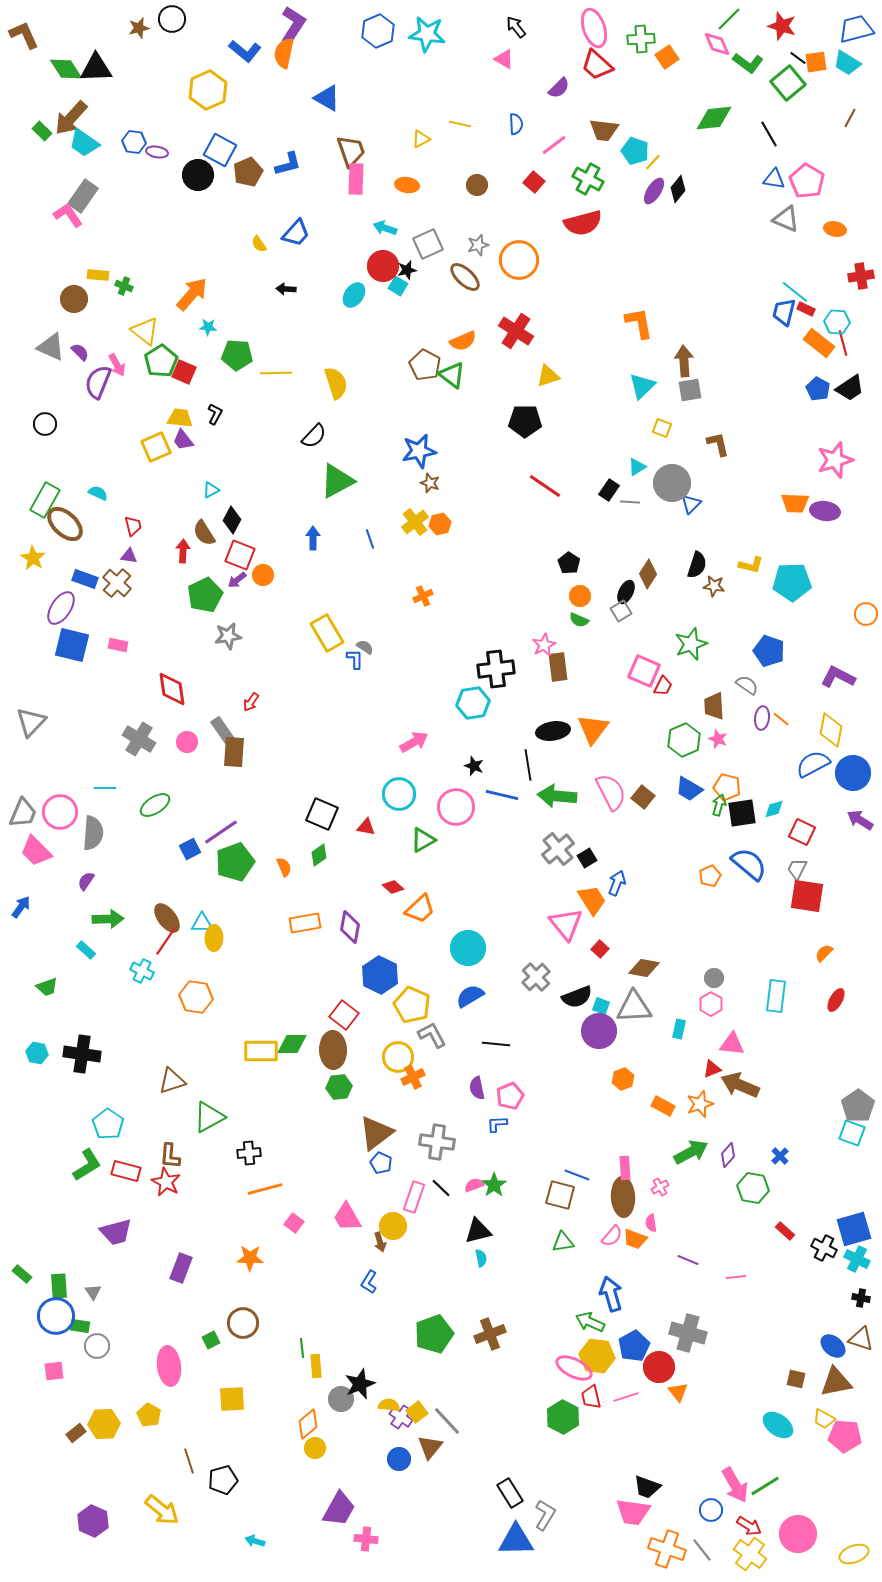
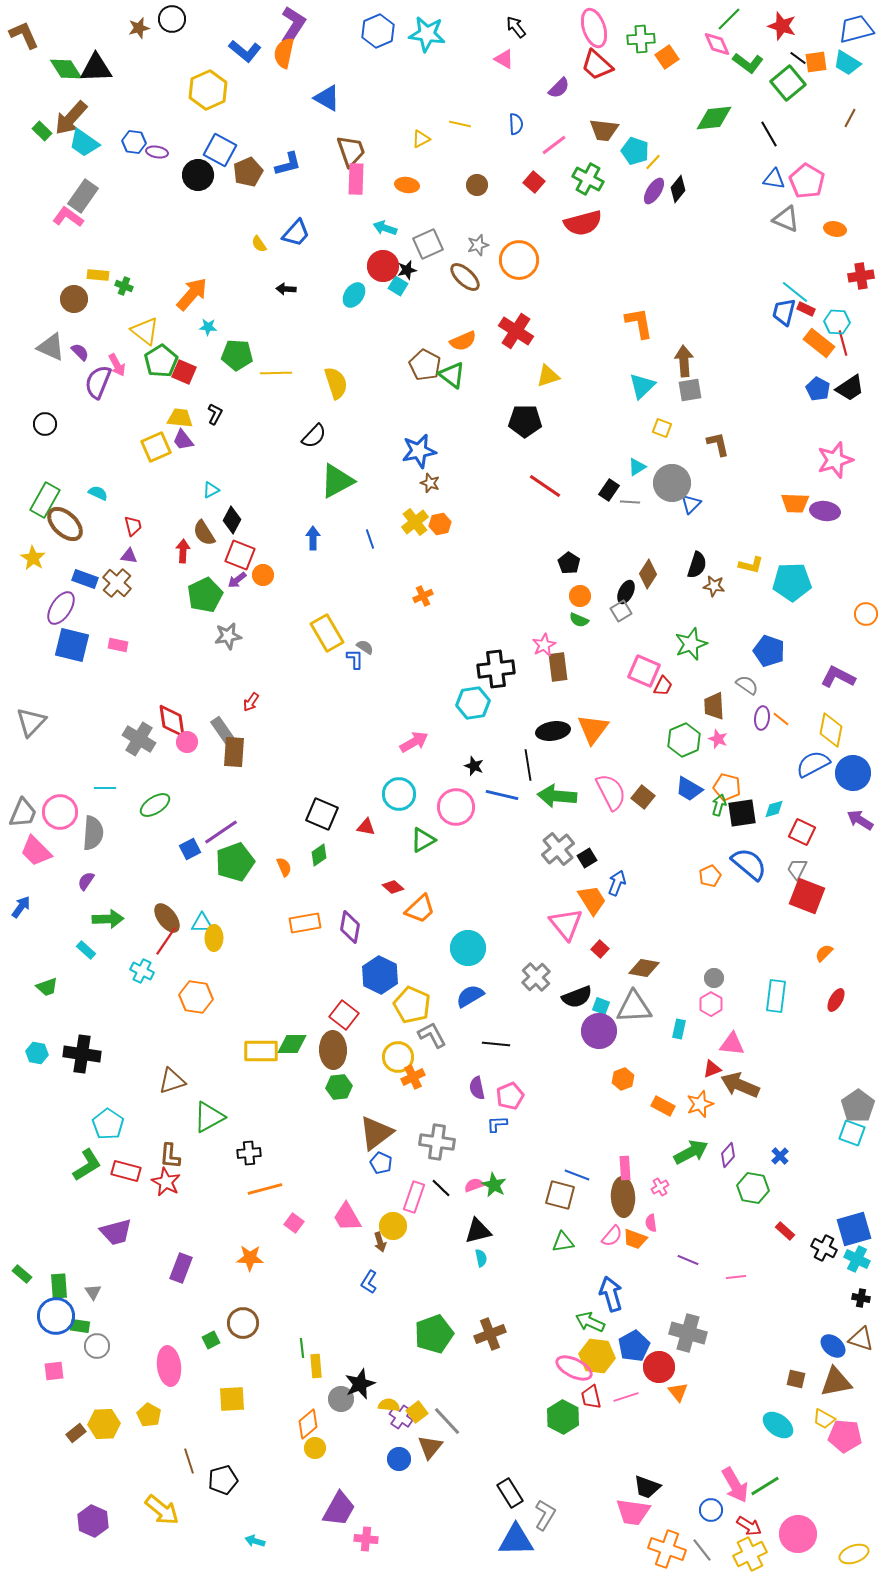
pink L-shape at (68, 215): moved 2 px down; rotated 20 degrees counterclockwise
red diamond at (172, 689): moved 32 px down
red square at (807, 896): rotated 12 degrees clockwise
green star at (494, 1185): rotated 10 degrees counterclockwise
yellow cross at (750, 1554): rotated 28 degrees clockwise
